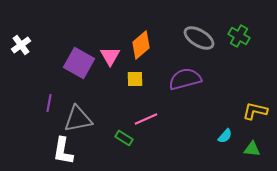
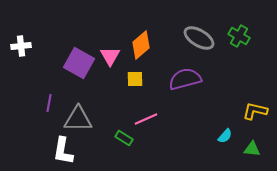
white cross: moved 1 px down; rotated 30 degrees clockwise
gray triangle: rotated 12 degrees clockwise
